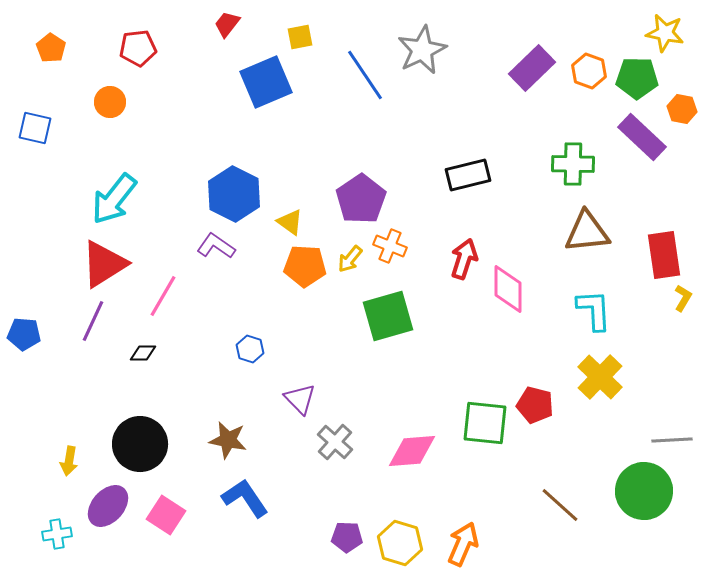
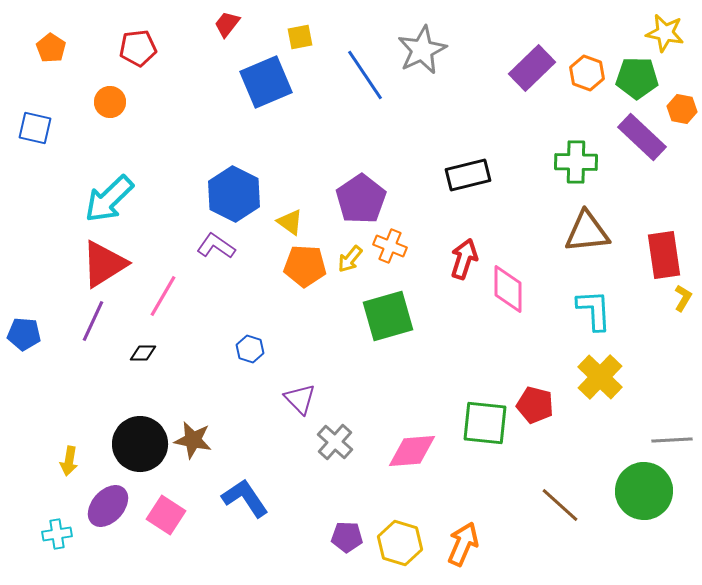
orange hexagon at (589, 71): moved 2 px left, 2 px down
green cross at (573, 164): moved 3 px right, 2 px up
cyan arrow at (114, 199): moved 5 px left; rotated 8 degrees clockwise
brown star at (228, 440): moved 35 px left
